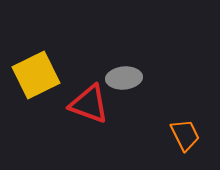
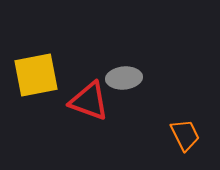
yellow square: rotated 15 degrees clockwise
red triangle: moved 3 px up
